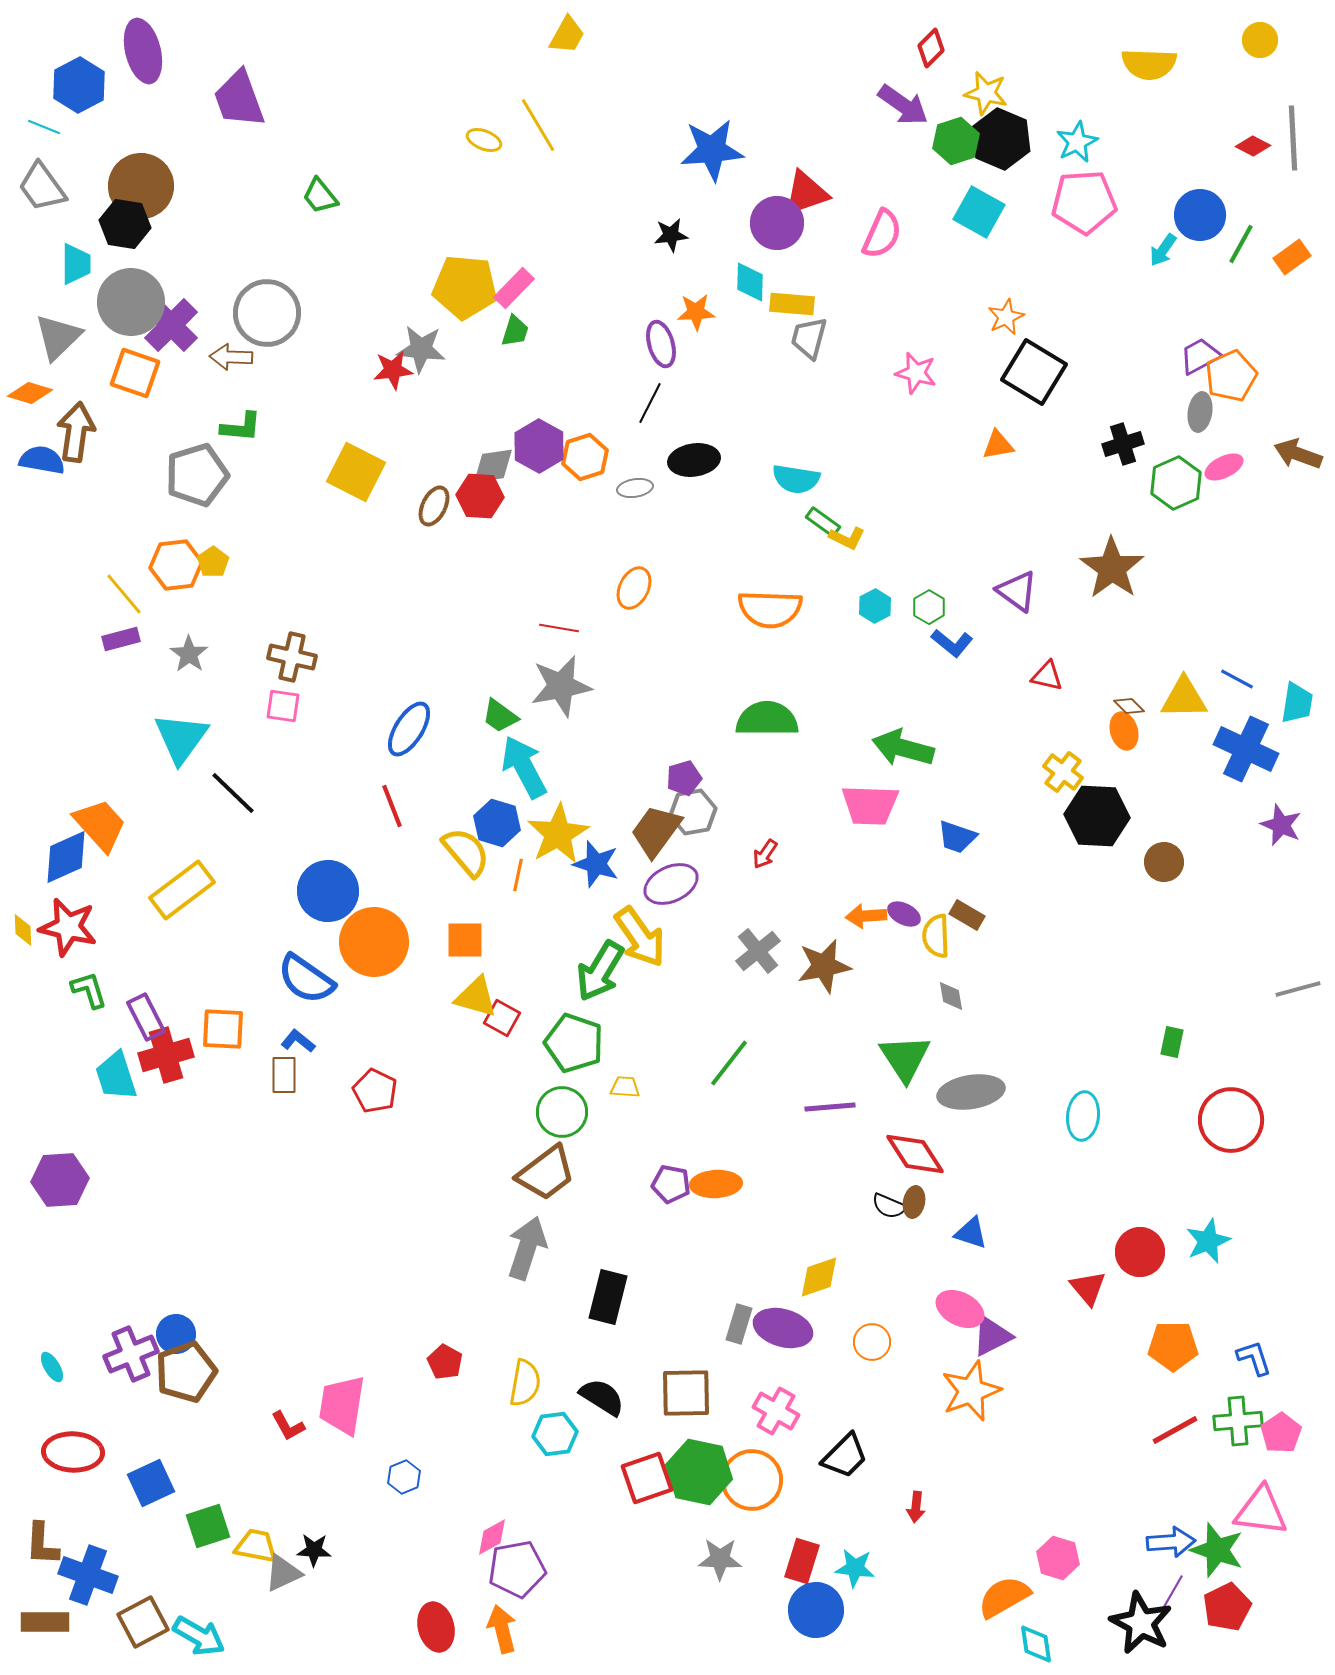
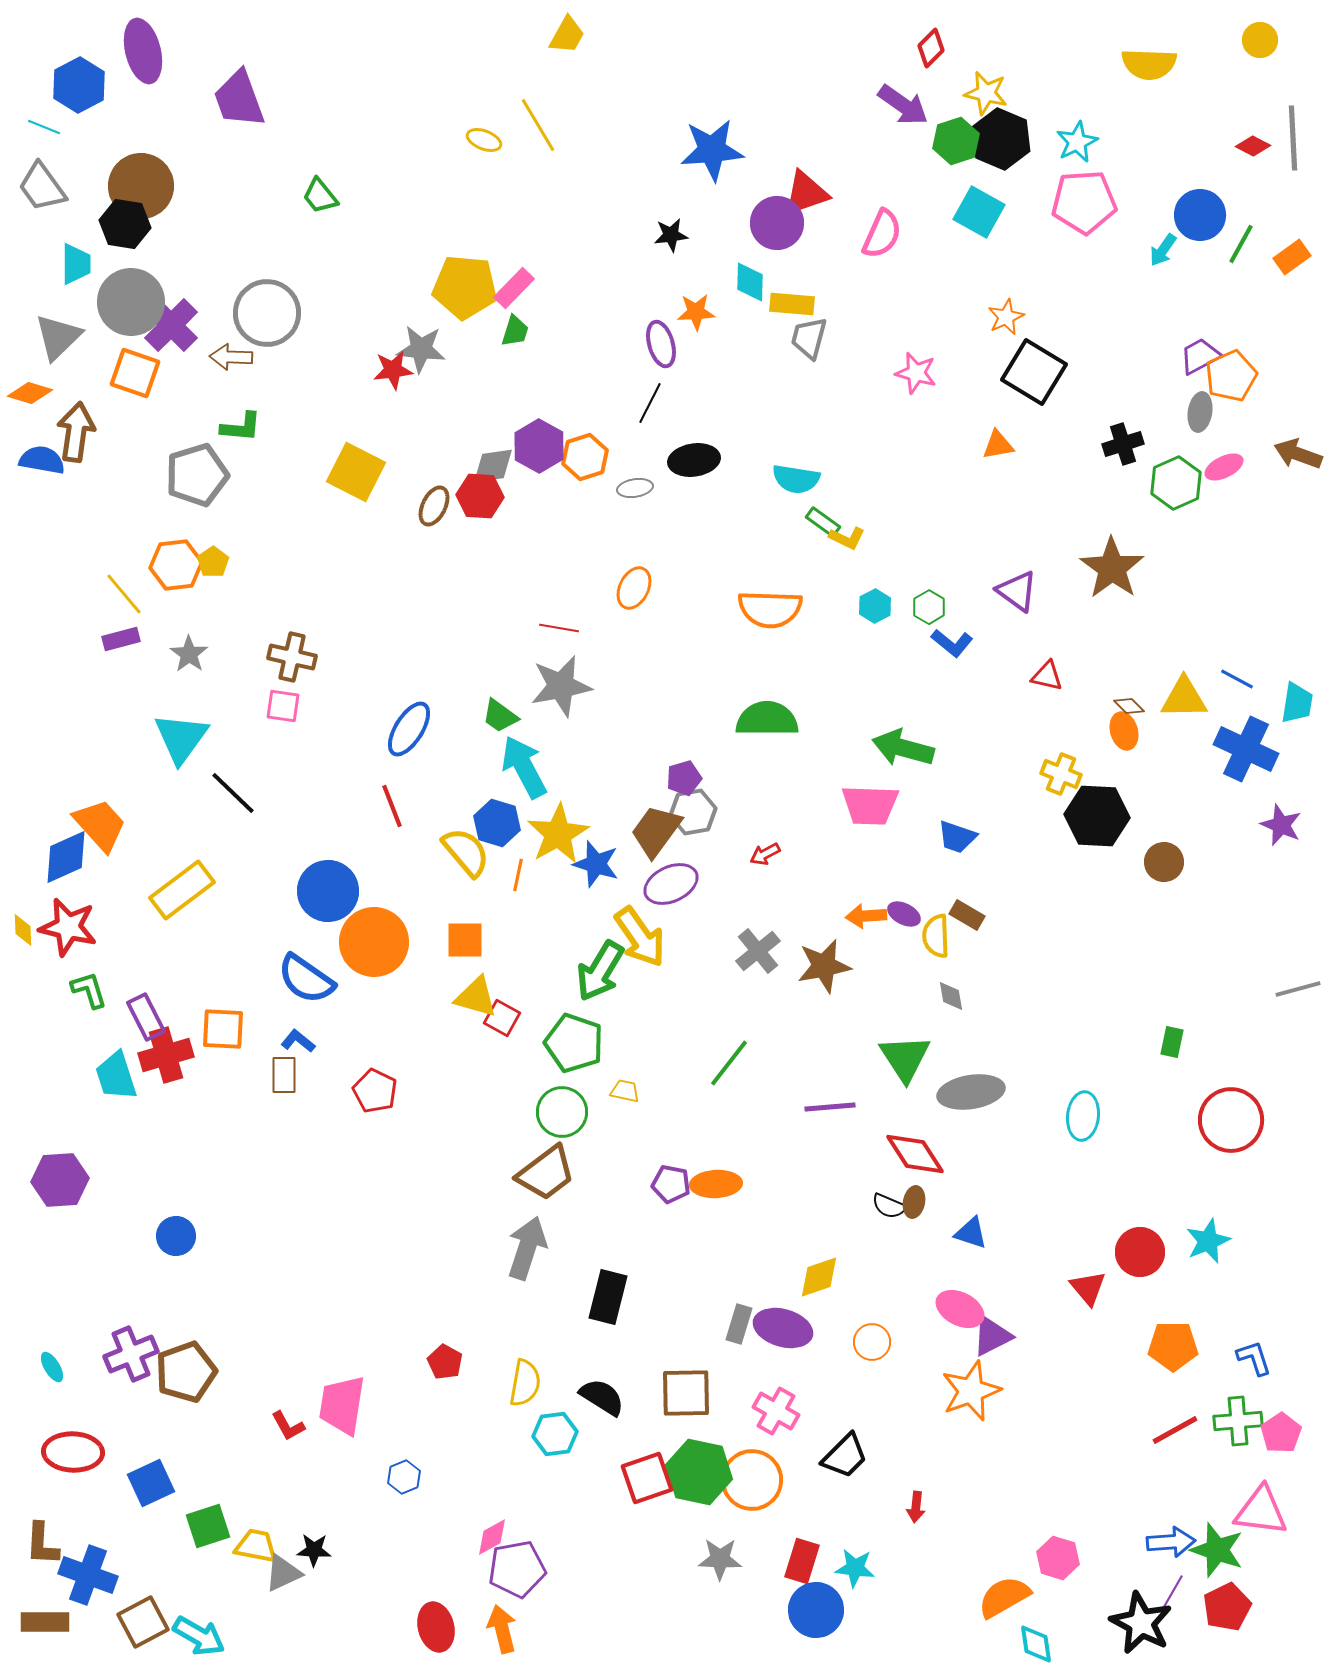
yellow cross at (1063, 772): moved 2 px left, 2 px down; rotated 15 degrees counterclockwise
red arrow at (765, 854): rotated 28 degrees clockwise
yellow trapezoid at (625, 1087): moved 4 px down; rotated 8 degrees clockwise
blue circle at (176, 1334): moved 98 px up
